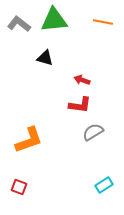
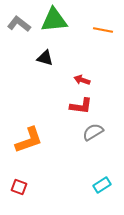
orange line: moved 8 px down
red L-shape: moved 1 px right, 1 px down
cyan rectangle: moved 2 px left
